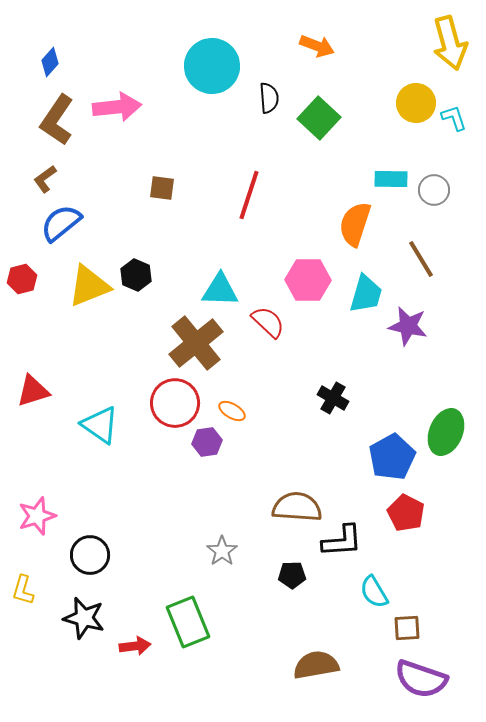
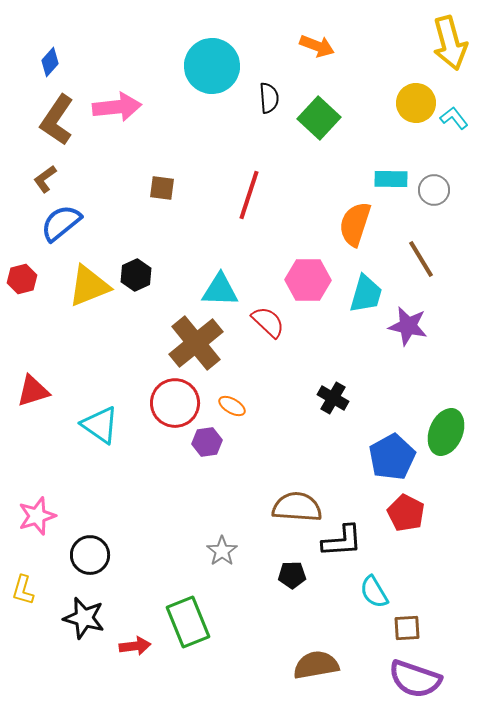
cyan L-shape at (454, 118): rotated 20 degrees counterclockwise
black hexagon at (136, 275): rotated 12 degrees clockwise
orange ellipse at (232, 411): moved 5 px up
purple semicircle at (421, 679): moved 6 px left
